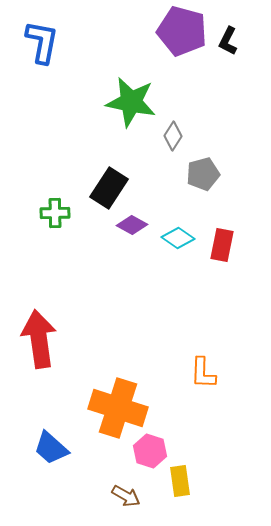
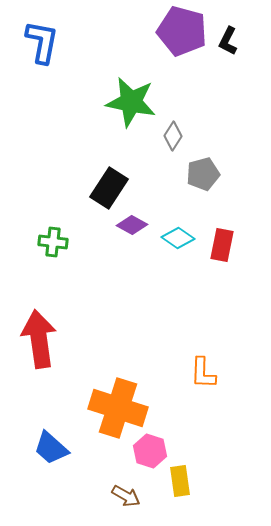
green cross: moved 2 px left, 29 px down; rotated 8 degrees clockwise
